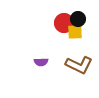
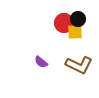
purple semicircle: rotated 40 degrees clockwise
